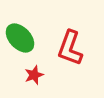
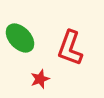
red star: moved 6 px right, 4 px down
